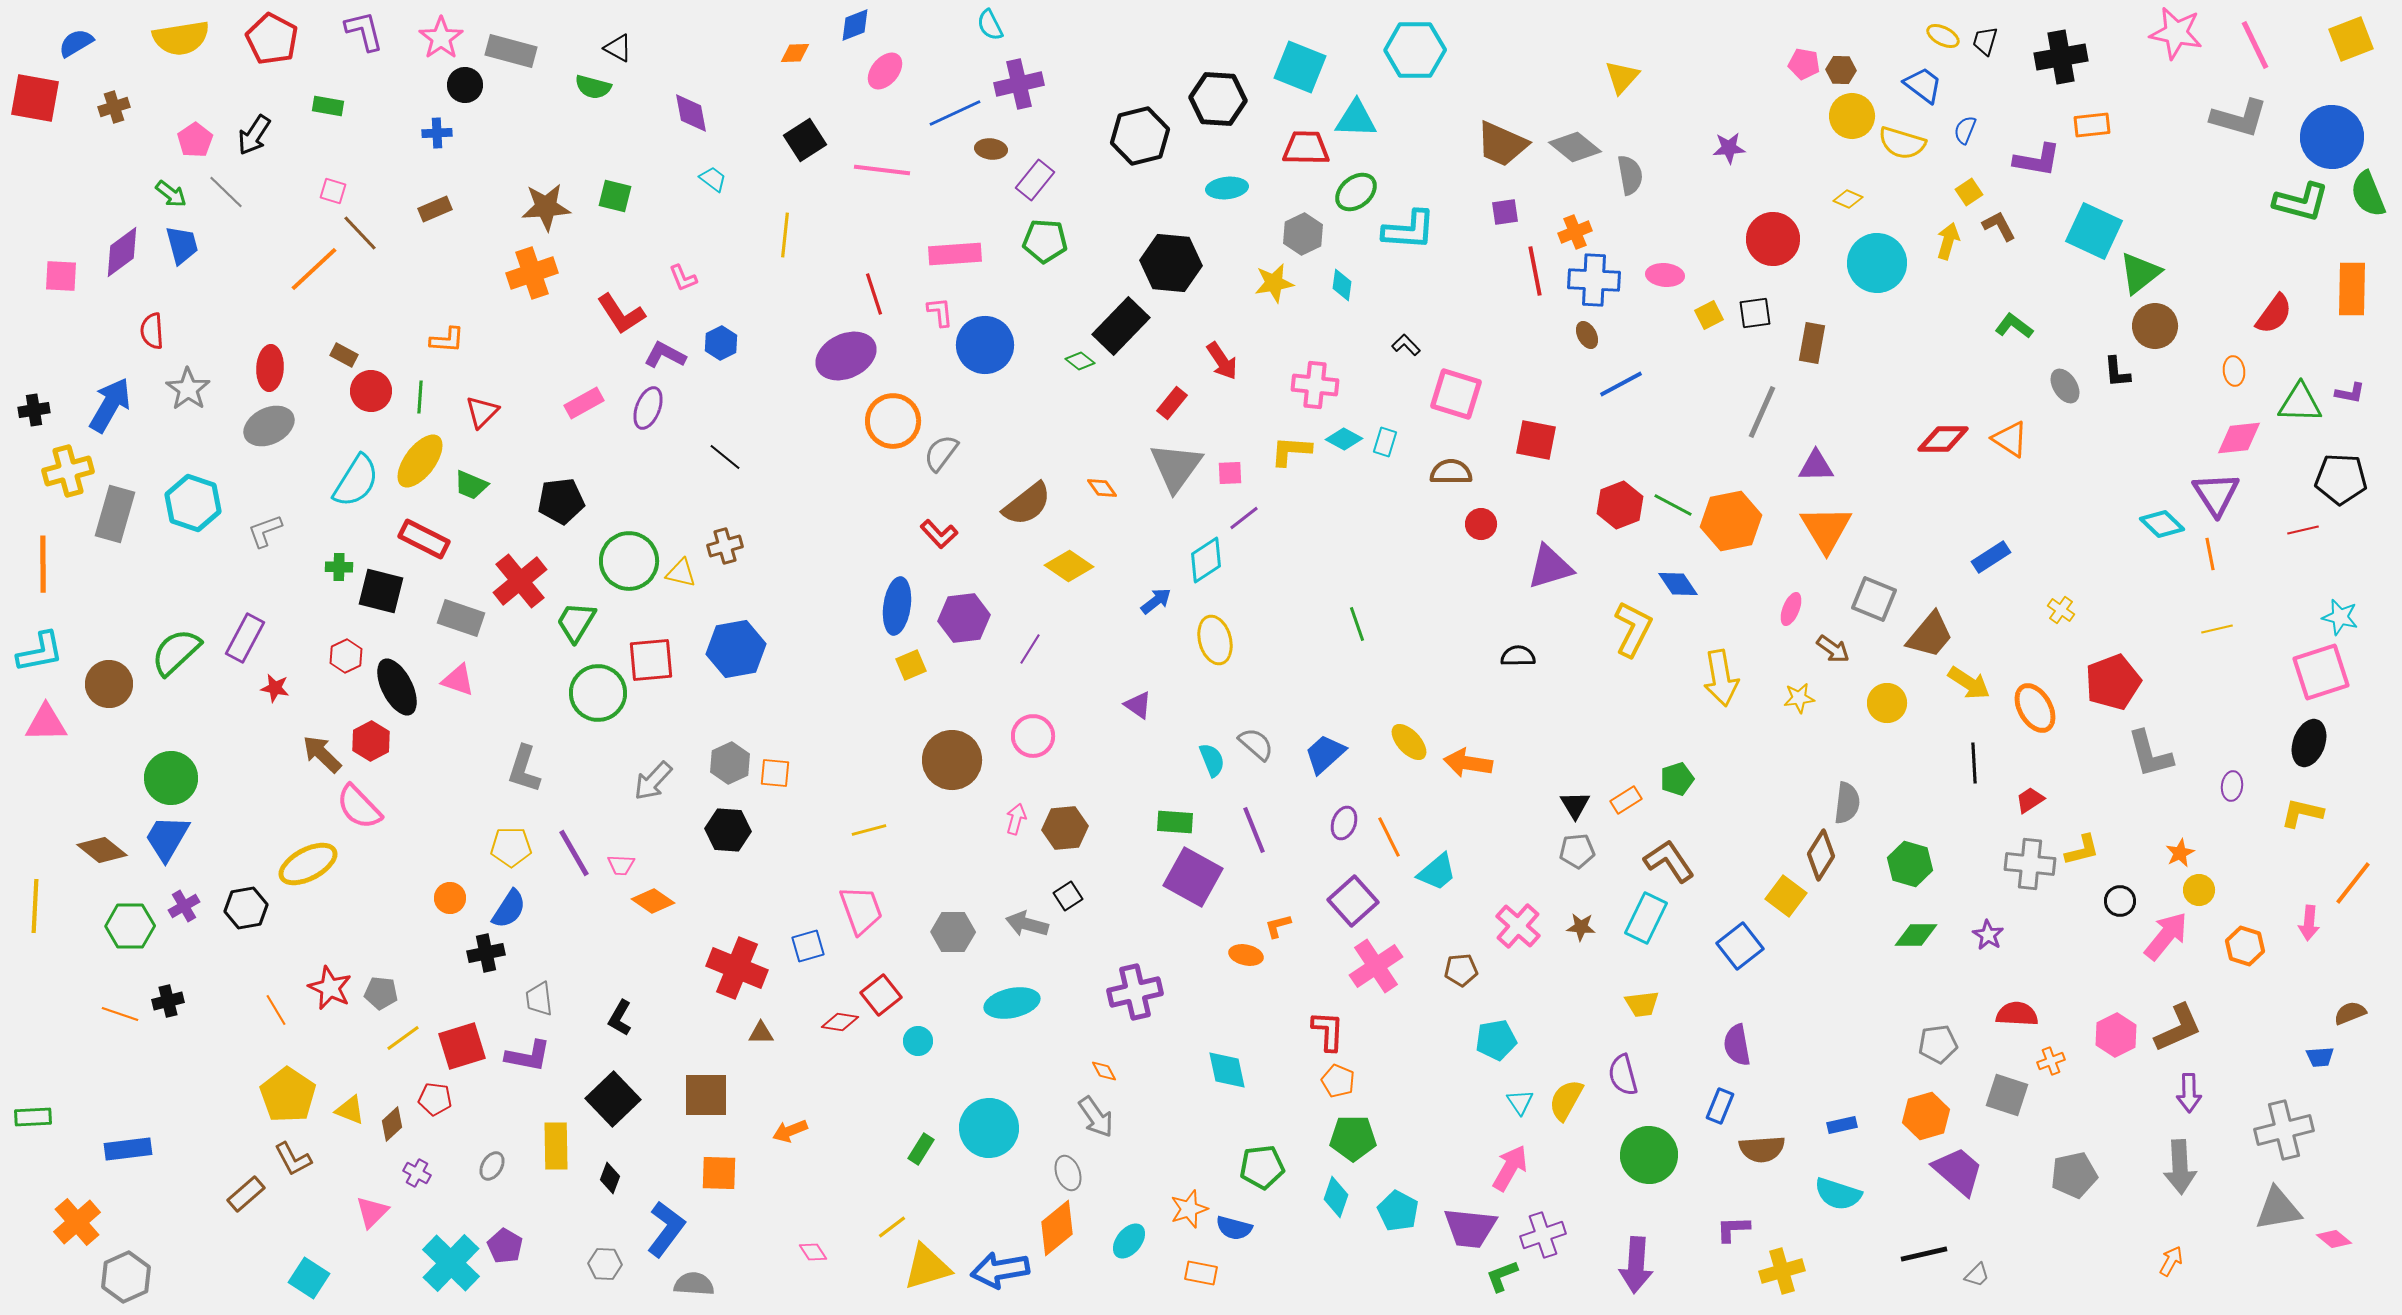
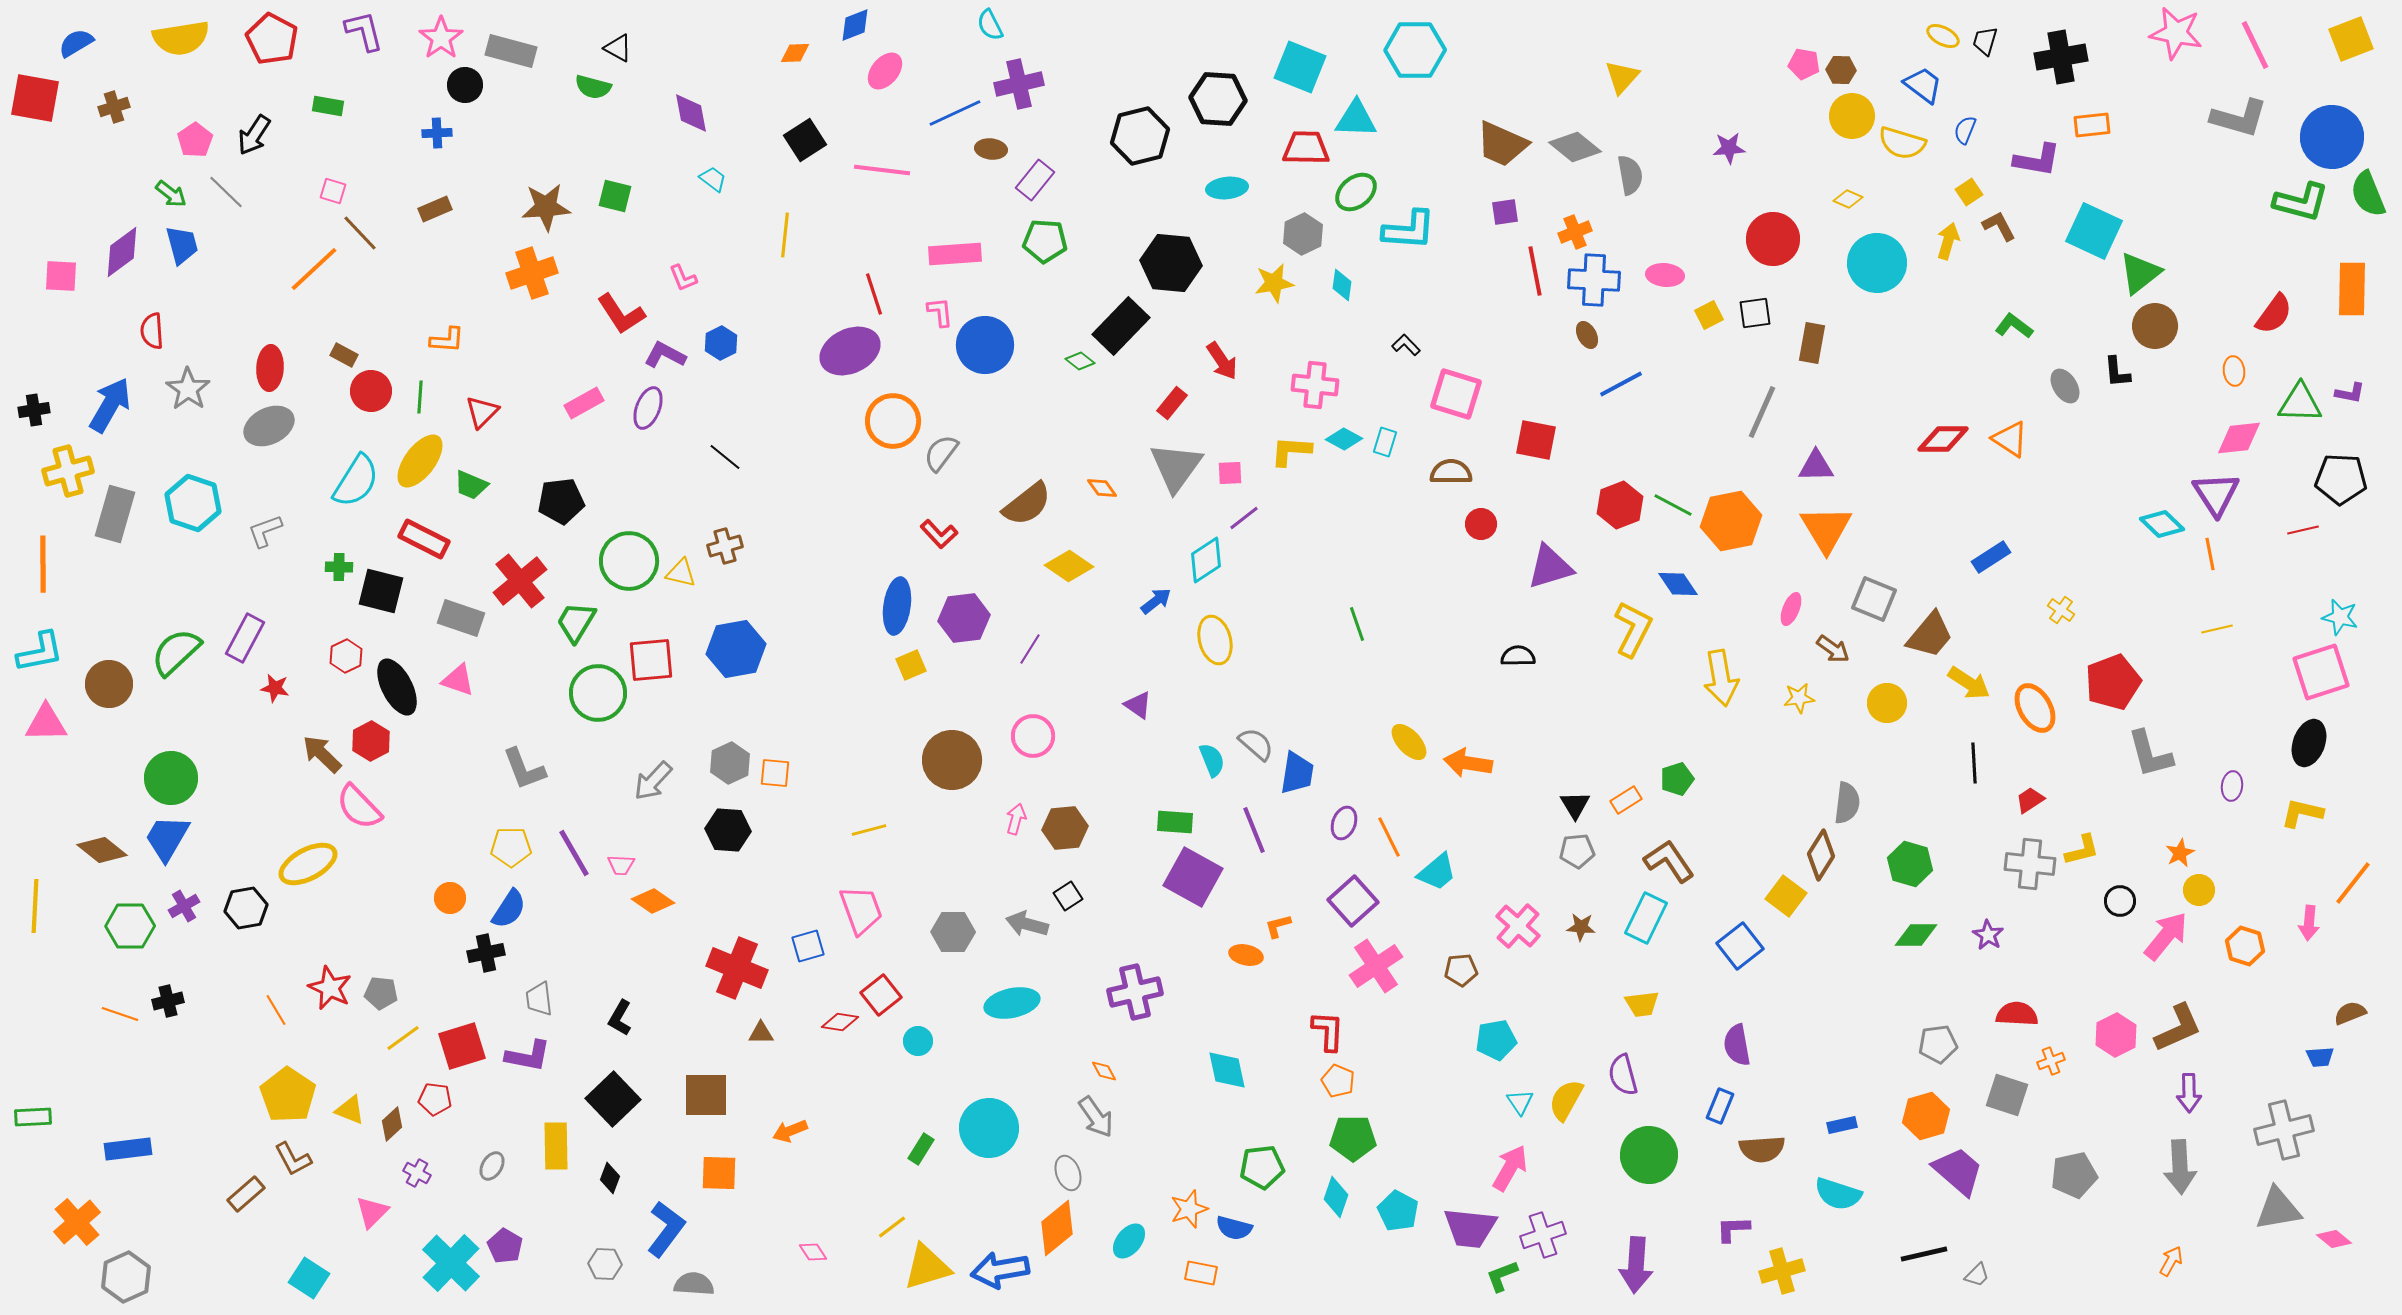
purple ellipse at (846, 356): moved 4 px right, 5 px up
blue trapezoid at (1325, 754): moved 28 px left, 19 px down; rotated 141 degrees clockwise
gray L-shape at (524, 769): rotated 39 degrees counterclockwise
